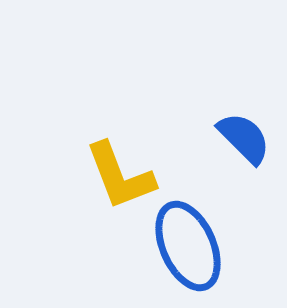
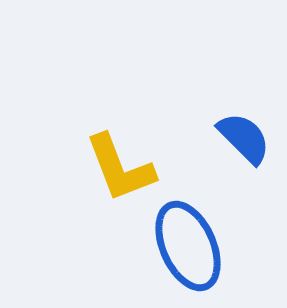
yellow L-shape: moved 8 px up
